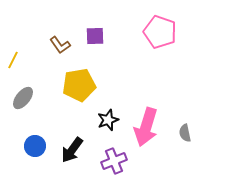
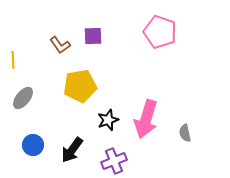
purple square: moved 2 px left
yellow line: rotated 30 degrees counterclockwise
yellow pentagon: moved 1 px right, 1 px down
pink arrow: moved 8 px up
blue circle: moved 2 px left, 1 px up
